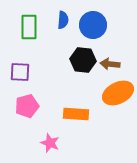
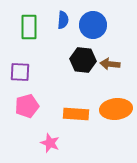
orange ellipse: moved 2 px left, 16 px down; rotated 20 degrees clockwise
